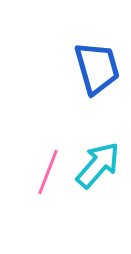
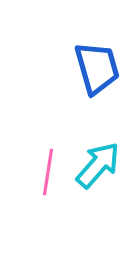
pink line: rotated 12 degrees counterclockwise
